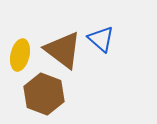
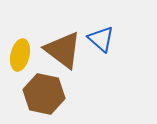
brown hexagon: rotated 9 degrees counterclockwise
